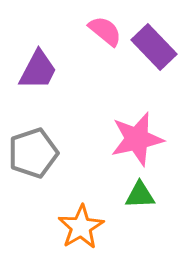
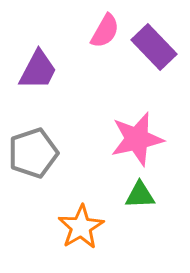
pink semicircle: rotated 81 degrees clockwise
